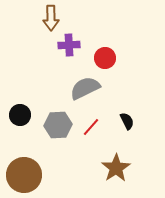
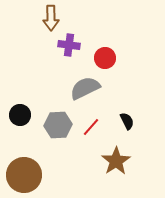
purple cross: rotated 10 degrees clockwise
brown star: moved 7 px up
